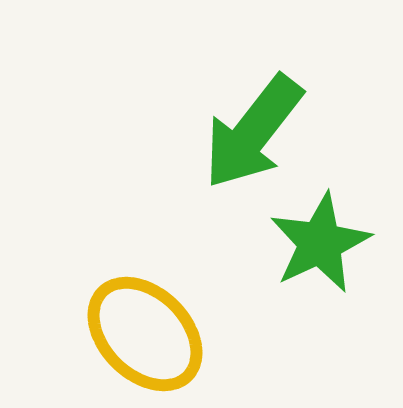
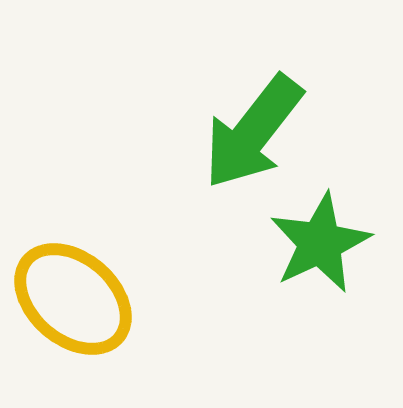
yellow ellipse: moved 72 px left, 35 px up; rotated 4 degrees counterclockwise
